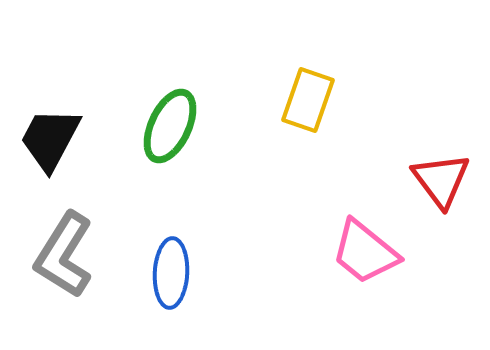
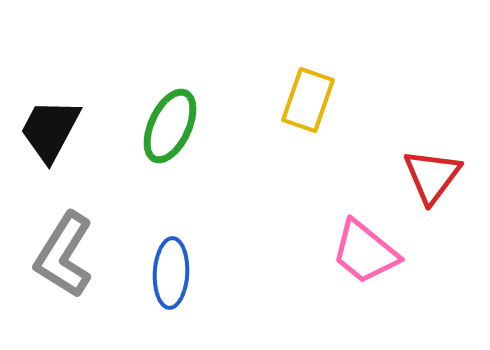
black trapezoid: moved 9 px up
red triangle: moved 9 px left, 4 px up; rotated 14 degrees clockwise
